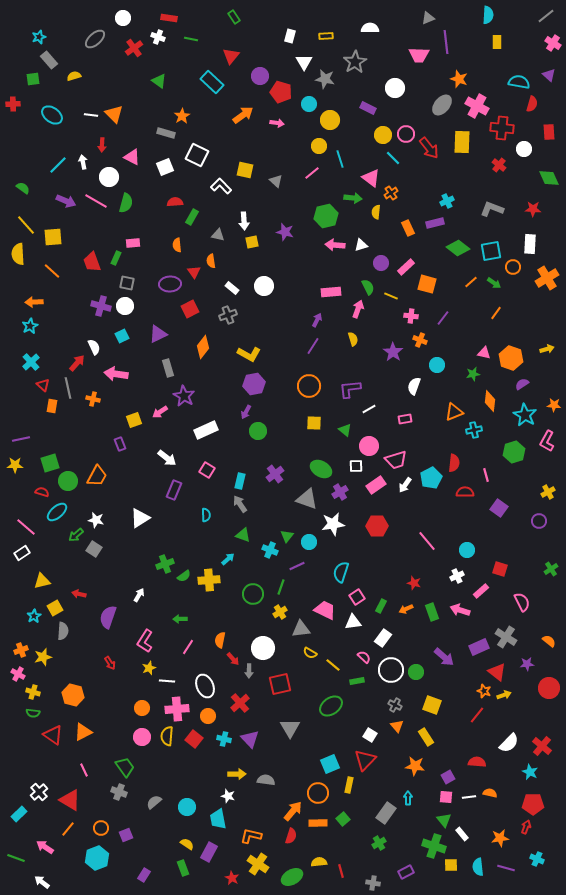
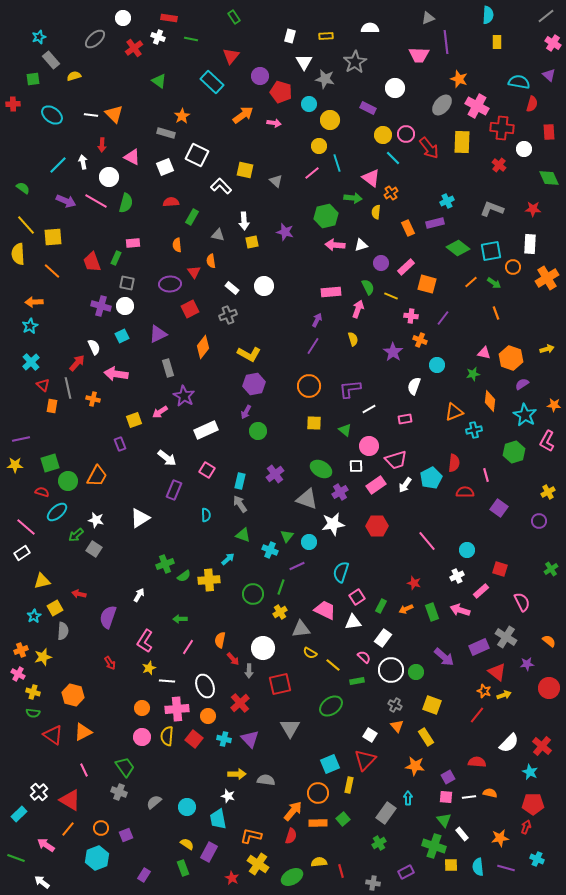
gray rectangle at (49, 60): moved 2 px right
pink arrow at (277, 123): moved 3 px left
cyan line at (340, 159): moved 3 px left, 4 px down
red semicircle at (175, 202): moved 4 px left
orange line at (496, 313): rotated 56 degrees counterclockwise
pink arrow at (45, 847): moved 1 px right, 2 px up
